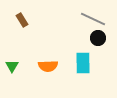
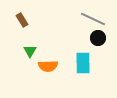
green triangle: moved 18 px right, 15 px up
